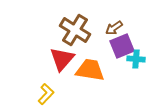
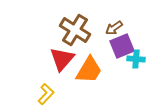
orange trapezoid: moved 1 px left; rotated 112 degrees clockwise
